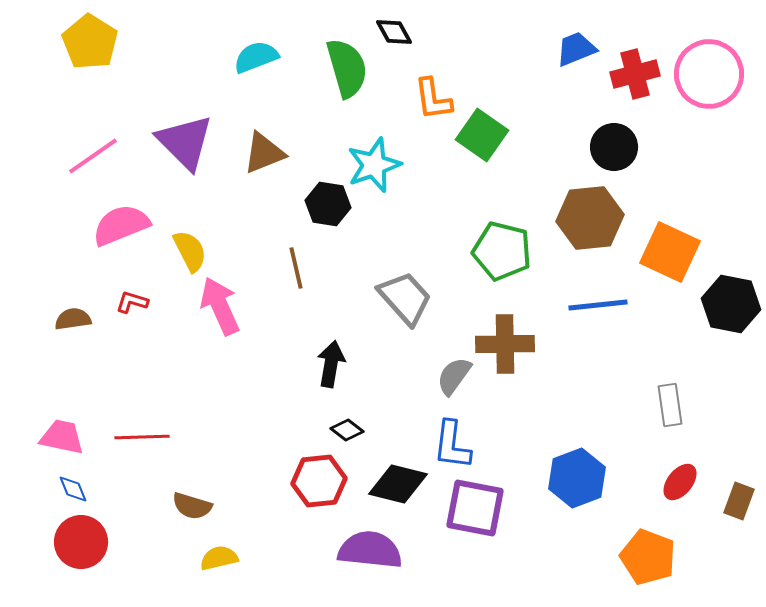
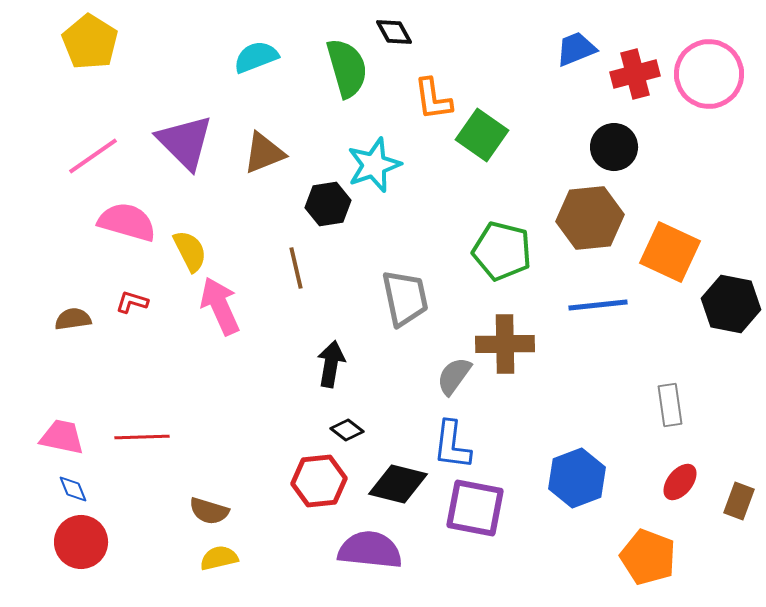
black hexagon at (328, 204): rotated 18 degrees counterclockwise
pink semicircle at (121, 225): moved 6 px right, 3 px up; rotated 38 degrees clockwise
gray trapezoid at (405, 298): rotated 30 degrees clockwise
brown semicircle at (192, 506): moved 17 px right, 5 px down
